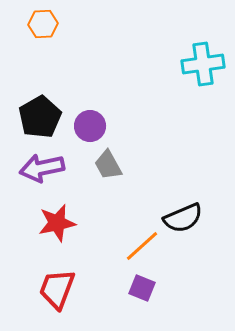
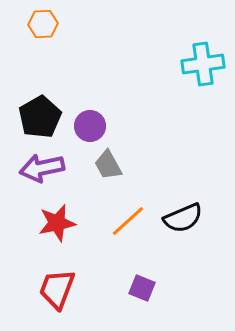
orange line: moved 14 px left, 25 px up
